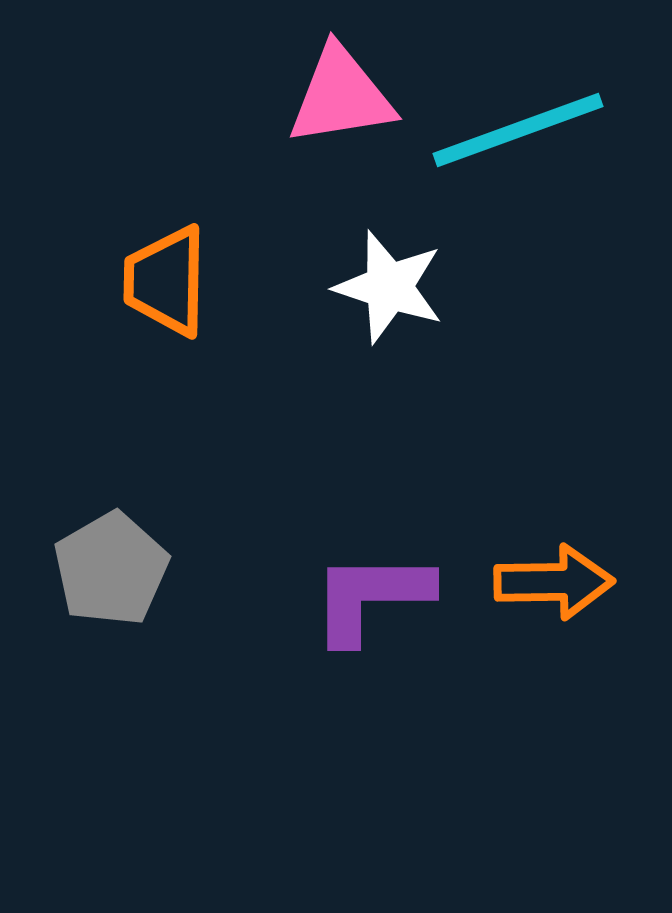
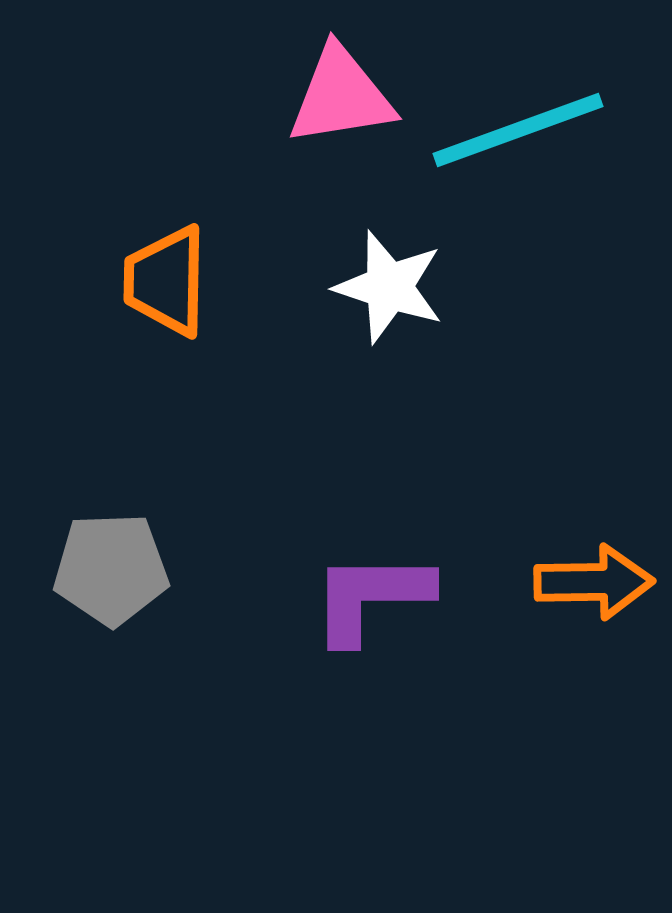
gray pentagon: rotated 28 degrees clockwise
orange arrow: moved 40 px right
